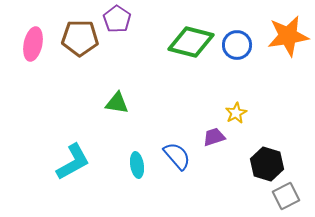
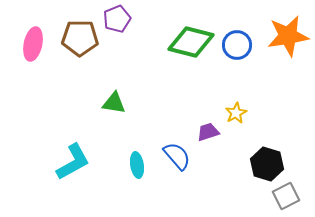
purple pentagon: rotated 16 degrees clockwise
green triangle: moved 3 px left
purple trapezoid: moved 6 px left, 5 px up
